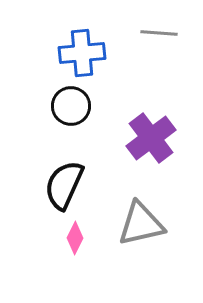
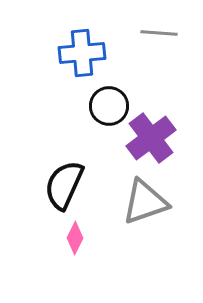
black circle: moved 38 px right
gray triangle: moved 4 px right, 22 px up; rotated 6 degrees counterclockwise
